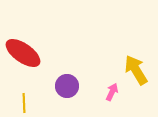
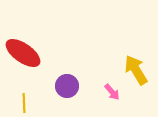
pink arrow: rotated 114 degrees clockwise
